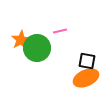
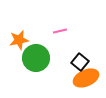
orange star: moved 2 px left; rotated 18 degrees clockwise
green circle: moved 1 px left, 10 px down
black square: moved 7 px left, 1 px down; rotated 30 degrees clockwise
